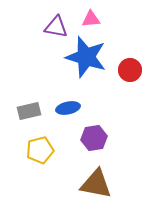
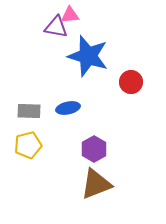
pink triangle: moved 21 px left, 4 px up
blue star: moved 2 px right, 1 px up
red circle: moved 1 px right, 12 px down
gray rectangle: rotated 15 degrees clockwise
purple hexagon: moved 11 px down; rotated 20 degrees counterclockwise
yellow pentagon: moved 12 px left, 5 px up
brown triangle: rotated 32 degrees counterclockwise
